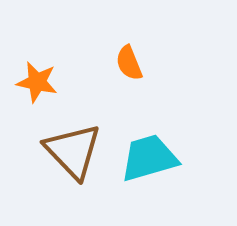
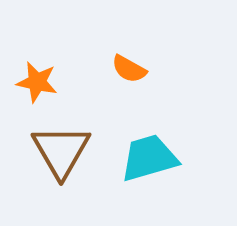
orange semicircle: moved 6 px down; rotated 39 degrees counterclockwise
brown triangle: moved 12 px left; rotated 14 degrees clockwise
